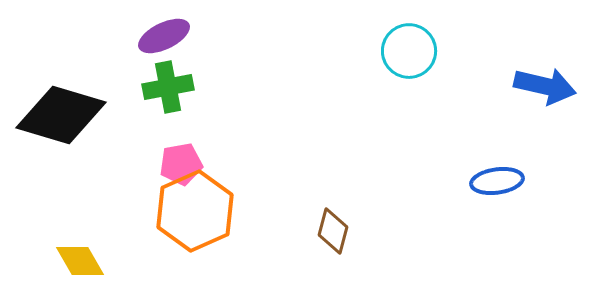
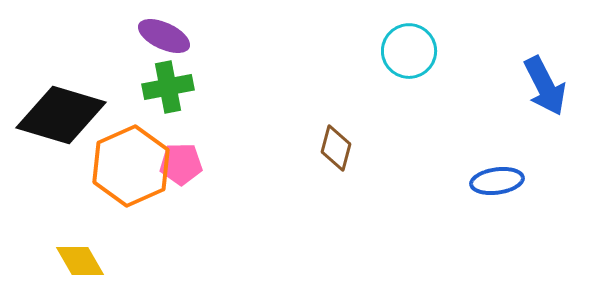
purple ellipse: rotated 51 degrees clockwise
blue arrow: rotated 50 degrees clockwise
pink pentagon: rotated 9 degrees clockwise
orange hexagon: moved 64 px left, 45 px up
brown diamond: moved 3 px right, 83 px up
